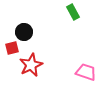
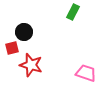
green rectangle: rotated 56 degrees clockwise
red star: rotated 30 degrees counterclockwise
pink trapezoid: moved 1 px down
